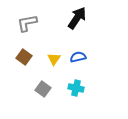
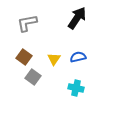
gray square: moved 10 px left, 12 px up
